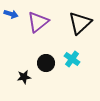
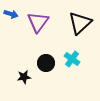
purple triangle: rotated 15 degrees counterclockwise
